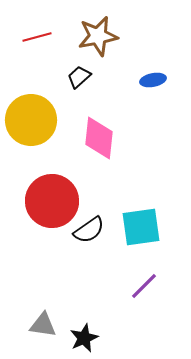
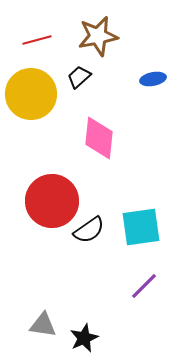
red line: moved 3 px down
blue ellipse: moved 1 px up
yellow circle: moved 26 px up
